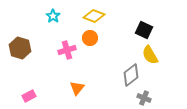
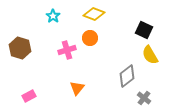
yellow diamond: moved 2 px up
gray diamond: moved 4 px left, 1 px down
gray cross: rotated 16 degrees clockwise
